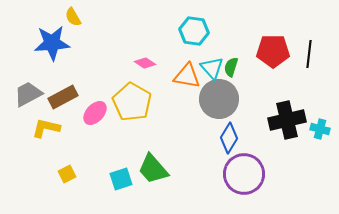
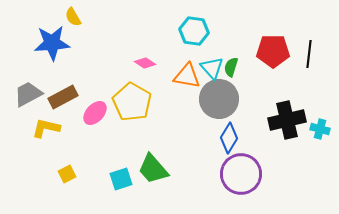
purple circle: moved 3 px left
